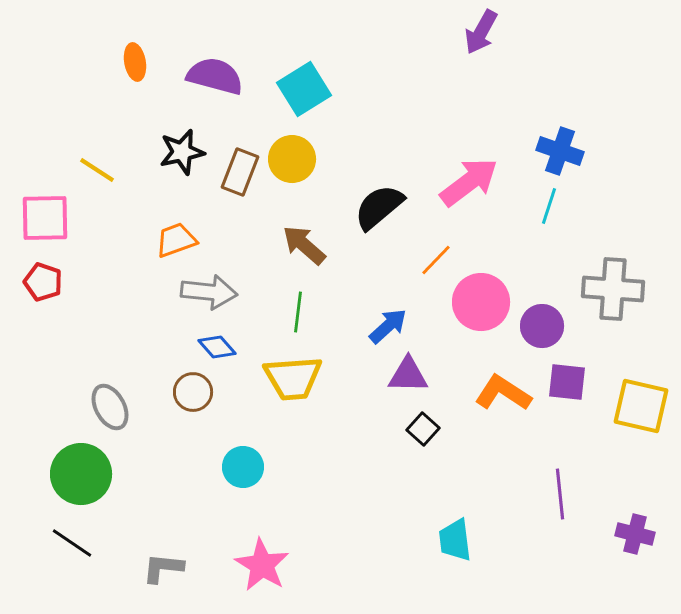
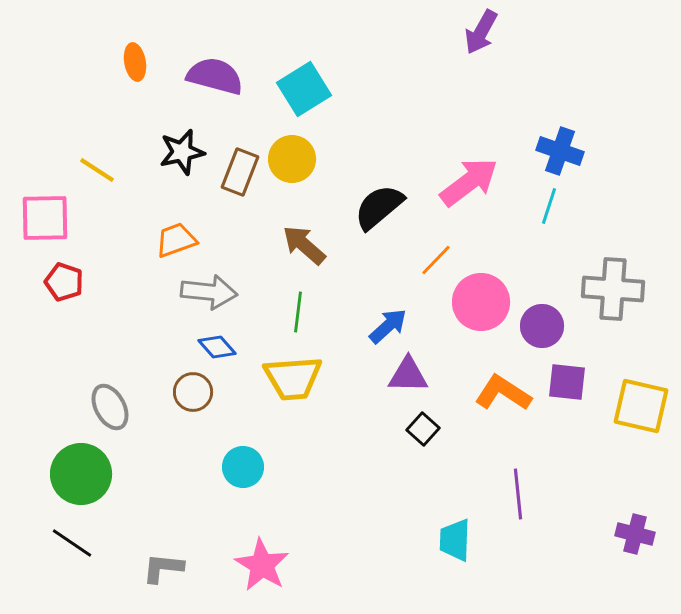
red pentagon: moved 21 px right
purple line: moved 42 px left
cyan trapezoid: rotated 9 degrees clockwise
